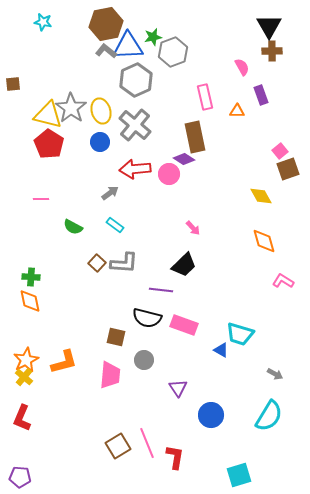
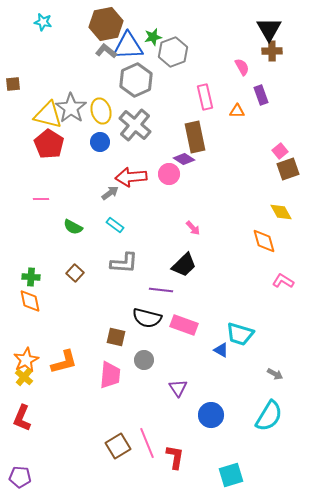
black triangle at (269, 26): moved 3 px down
red arrow at (135, 169): moved 4 px left, 8 px down
yellow diamond at (261, 196): moved 20 px right, 16 px down
brown square at (97, 263): moved 22 px left, 10 px down
cyan square at (239, 475): moved 8 px left
